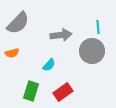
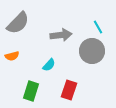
cyan line: rotated 24 degrees counterclockwise
orange semicircle: moved 3 px down
red rectangle: moved 6 px right, 2 px up; rotated 36 degrees counterclockwise
